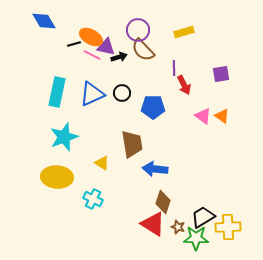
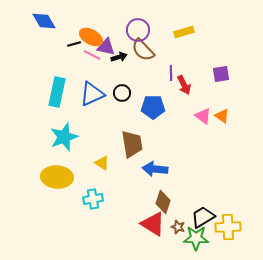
purple line: moved 3 px left, 5 px down
cyan cross: rotated 36 degrees counterclockwise
